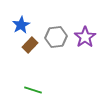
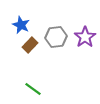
blue star: rotated 18 degrees counterclockwise
green line: moved 1 px up; rotated 18 degrees clockwise
